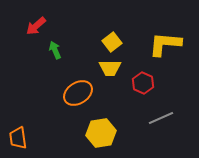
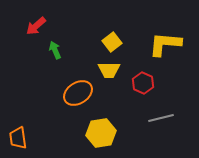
yellow trapezoid: moved 1 px left, 2 px down
gray line: rotated 10 degrees clockwise
